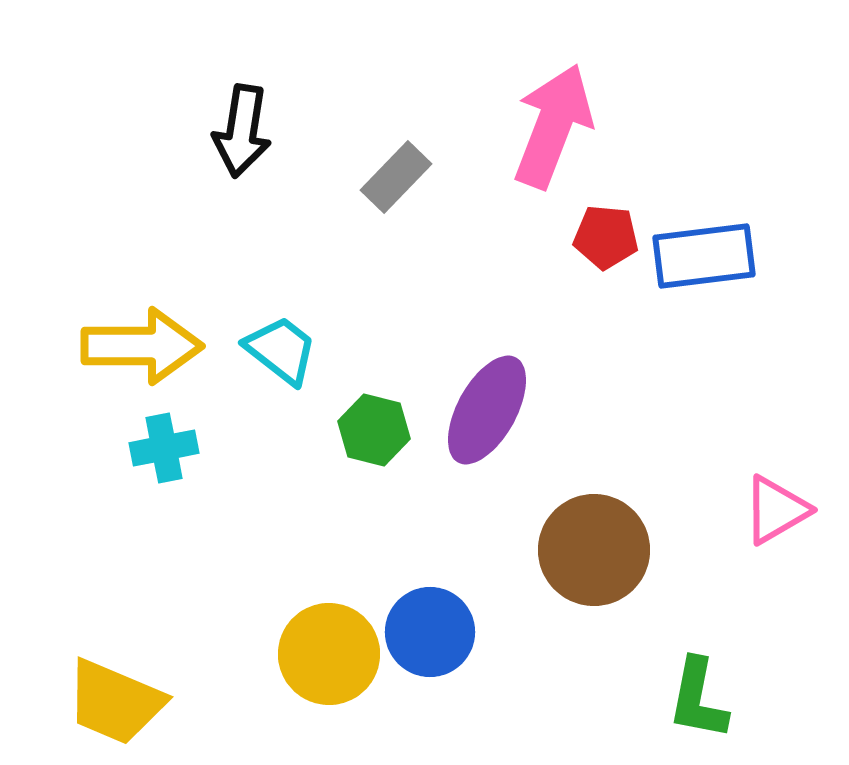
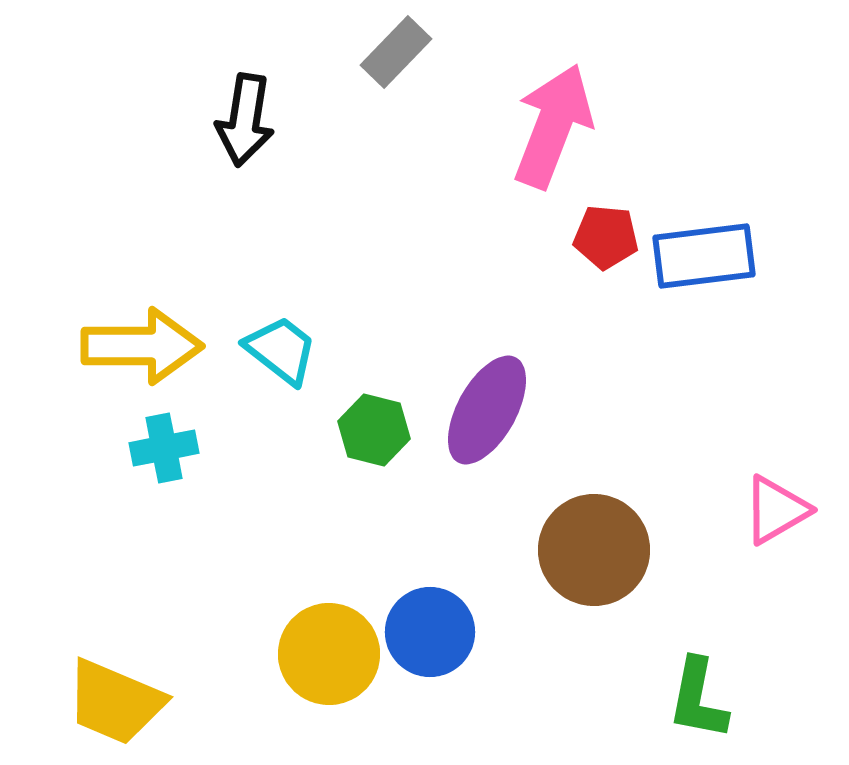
black arrow: moved 3 px right, 11 px up
gray rectangle: moved 125 px up
